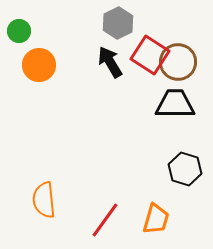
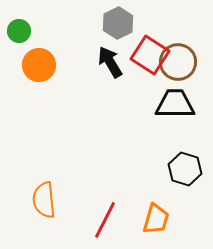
red line: rotated 9 degrees counterclockwise
